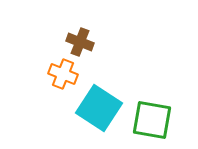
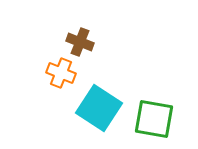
orange cross: moved 2 px left, 1 px up
green square: moved 2 px right, 1 px up
